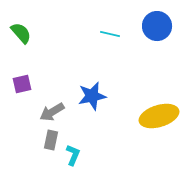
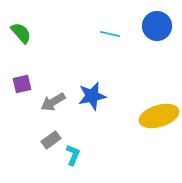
gray arrow: moved 1 px right, 10 px up
gray rectangle: rotated 42 degrees clockwise
